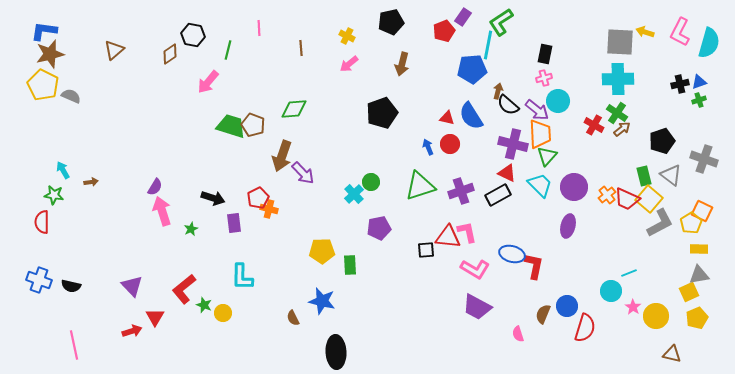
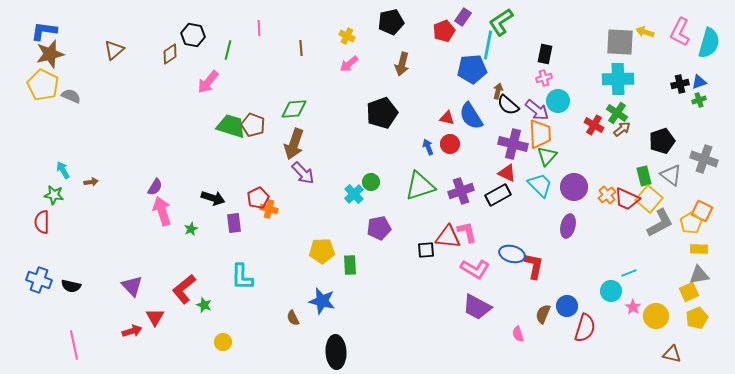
brown arrow at (282, 156): moved 12 px right, 12 px up
yellow circle at (223, 313): moved 29 px down
